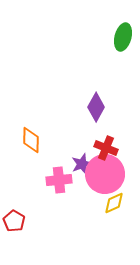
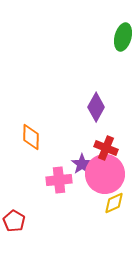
orange diamond: moved 3 px up
purple star: rotated 15 degrees counterclockwise
